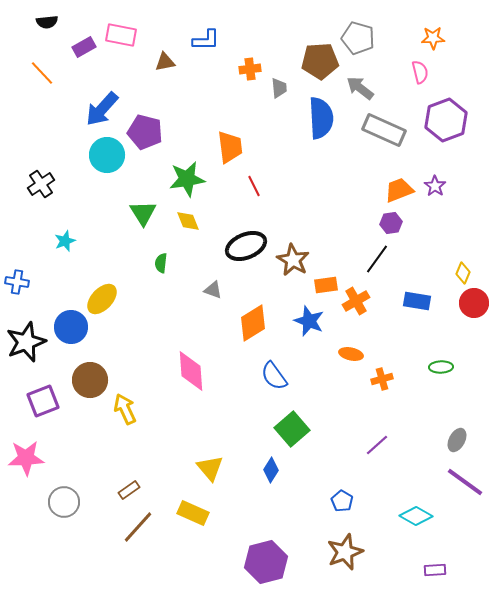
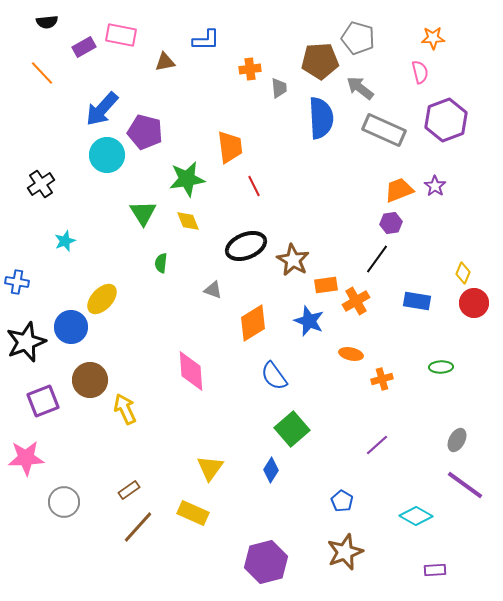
yellow triangle at (210, 468): rotated 16 degrees clockwise
purple line at (465, 482): moved 3 px down
